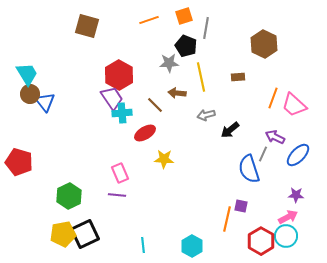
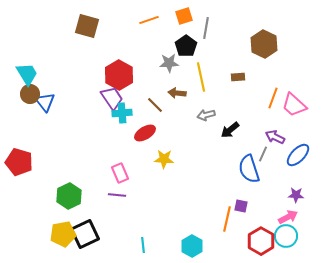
black pentagon at (186, 46): rotated 15 degrees clockwise
